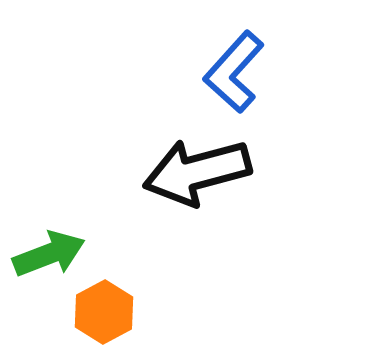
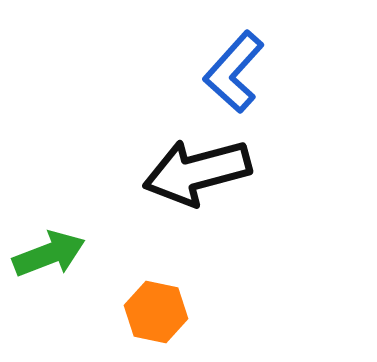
orange hexagon: moved 52 px right; rotated 20 degrees counterclockwise
